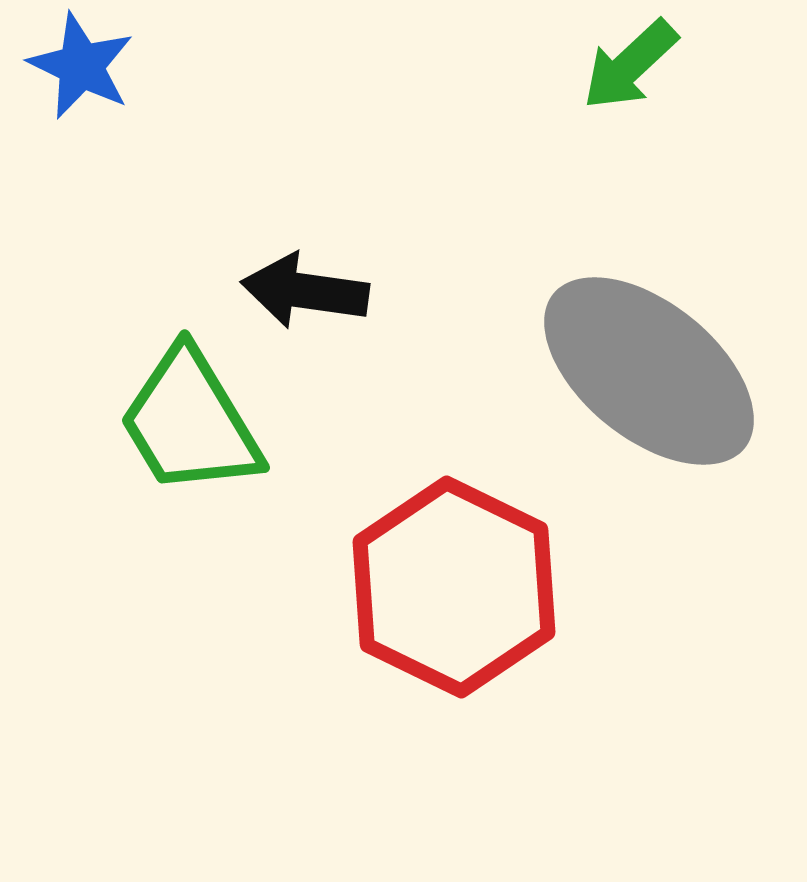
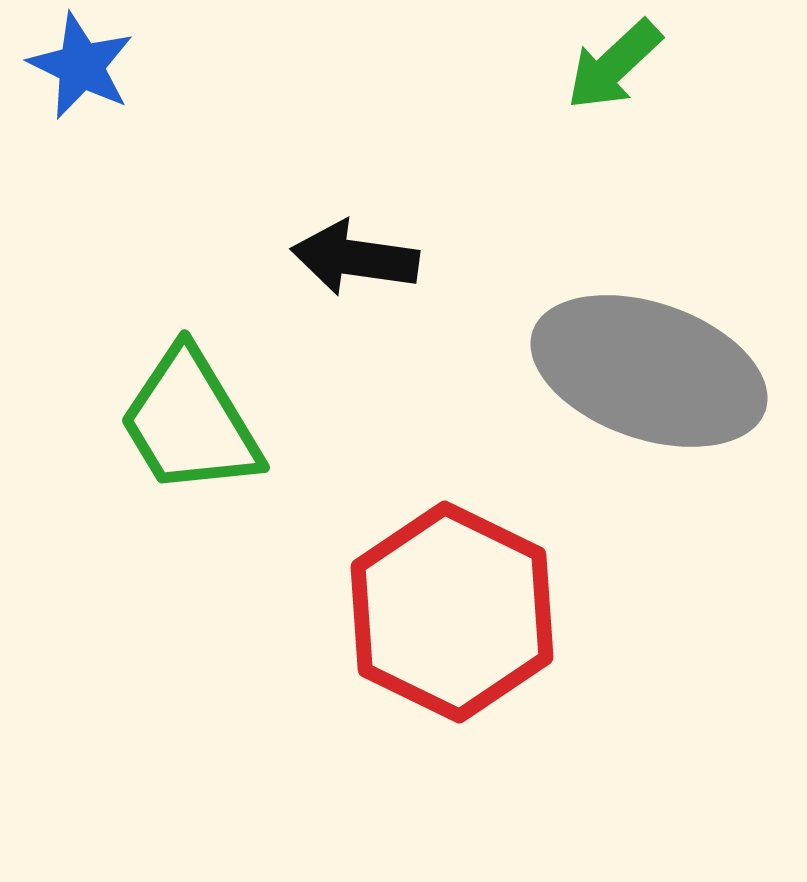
green arrow: moved 16 px left
black arrow: moved 50 px right, 33 px up
gray ellipse: rotated 20 degrees counterclockwise
red hexagon: moved 2 px left, 25 px down
